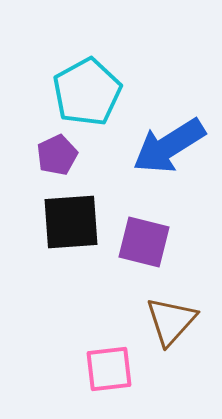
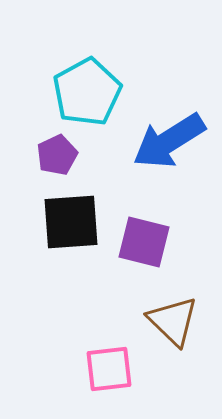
blue arrow: moved 5 px up
brown triangle: moved 2 px right; rotated 28 degrees counterclockwise
